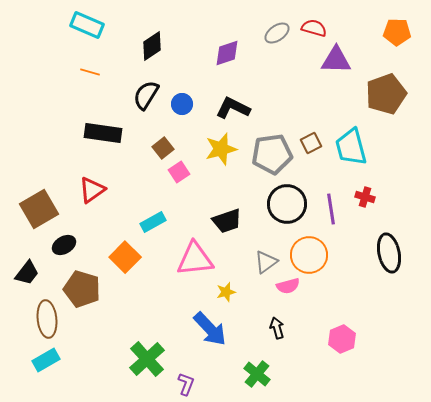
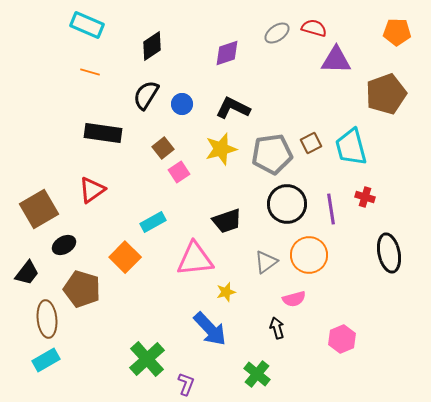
pink semicircle at (288, 286): moved 6 px right, 13 px down
